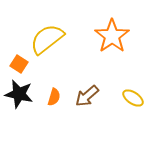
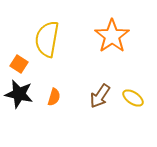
yellow semicircle: rotated 42 degrees counterclockwise
brown arrow: moved 13 px right; rotated 15 degrees counterclockwise
